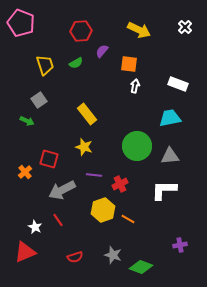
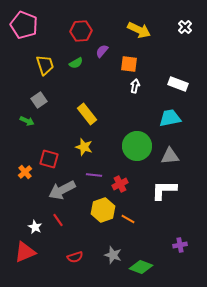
pink pentagon: moved 3 px right, 2 px down
